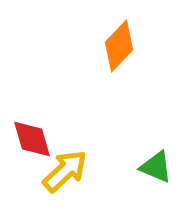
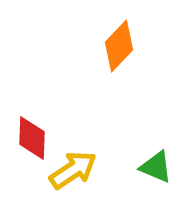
red diamond: moved 1 px up; rotated 18 degrees clockwise
yellow arrow: moved 8 px right, 1 px up; rotated 9 degrees clockwise
